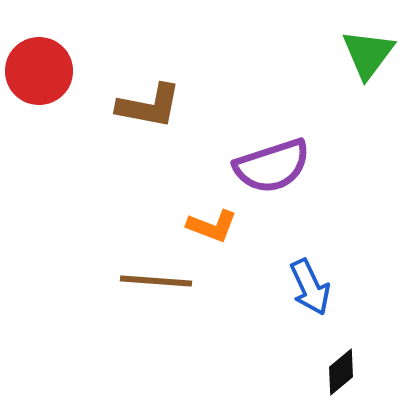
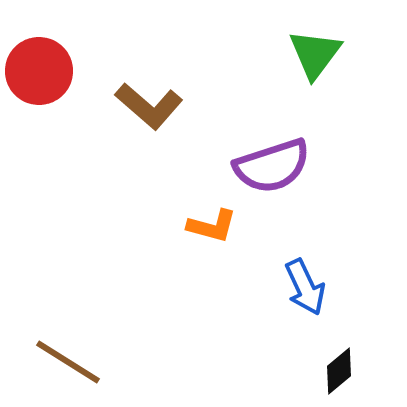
green triangle: moved 53 px left
brown L-shape: rotated 30 degrees clockwise
orange L-shape: rotated 6 degrees counterclockwise
brown line: moved 88 px left, 81 px down; rotated 28 degrees clockwise
blue arrow: moved 5 px left
black diamond: moved 2 px left, 1 px up
